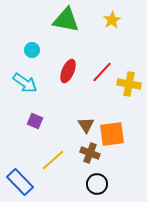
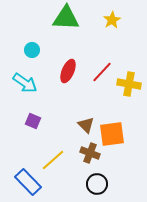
green triangle: moved 2 px up; rotated 8 degrees counterclockwise
purple square: moved 2 px left
brown triangle: rotated 12 degrees counterclockwise
blue rectangle: moved 8 px right
